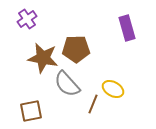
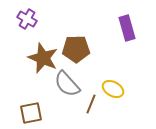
purple cross: rotated 24 degrees counterclockwise
brown star: rotated 12 degrees clockwise
brown line: moved 2 px left
brown square: moved 2 px down
